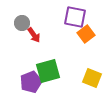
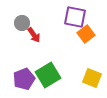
green square: moved 4 px down; rotated 15 degrees counterclockwise
purple pentagon: moved 7 px left, 3 px up
